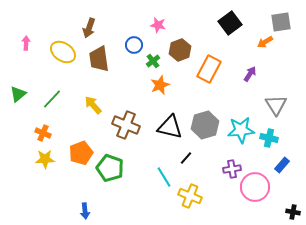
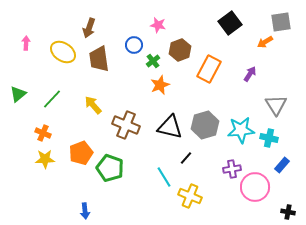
black cross: moved 5 px left
